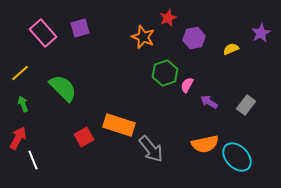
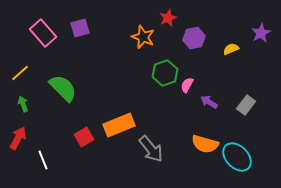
orange rectangle: rotated 40 degrees counterclockwise
orange semicircle: rotated 28 degrees clockwise
white line: moved 10 px right
